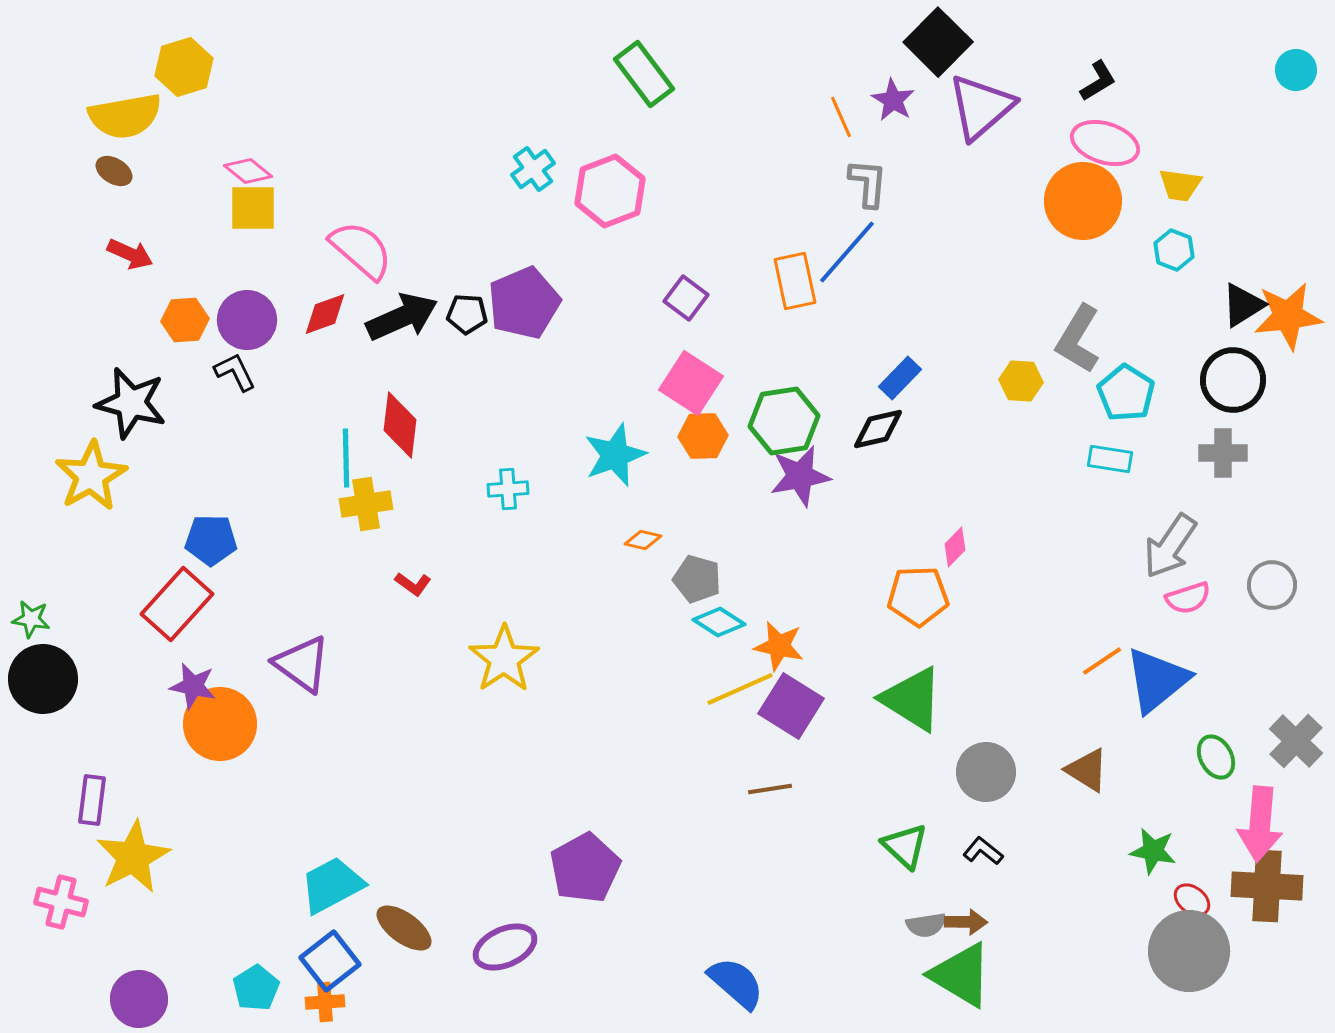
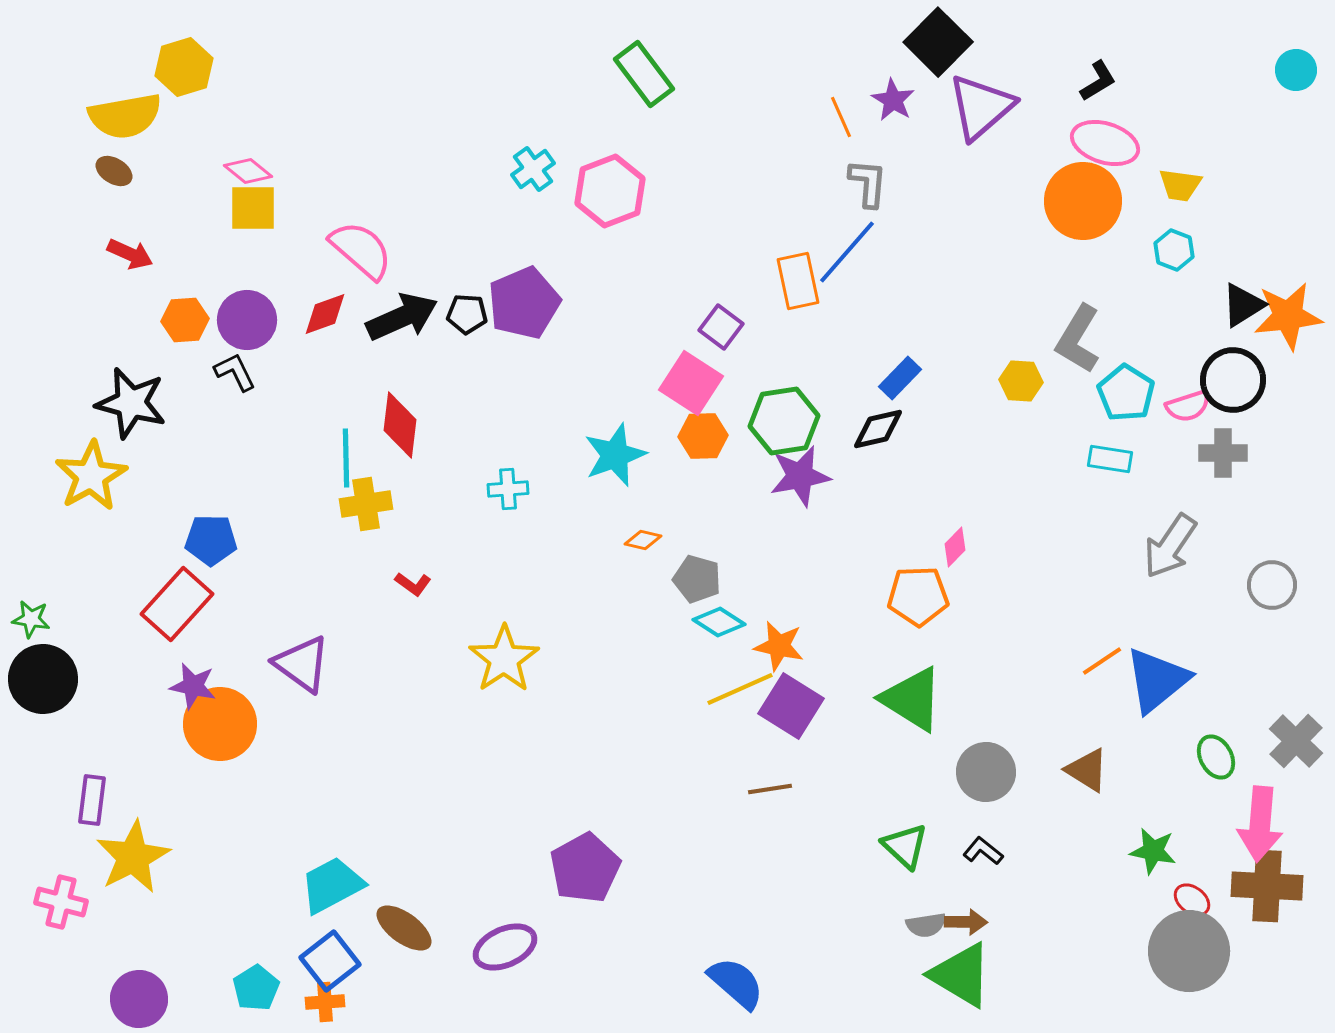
orange rectangle at (795, 281): moved 3 px right
purple square at (686, 298): moved 35 px right, 29 px down
pink semicircle at (1188, 598): moved 192 px up
